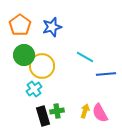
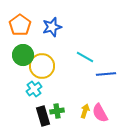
green circle: moved 1 px left
